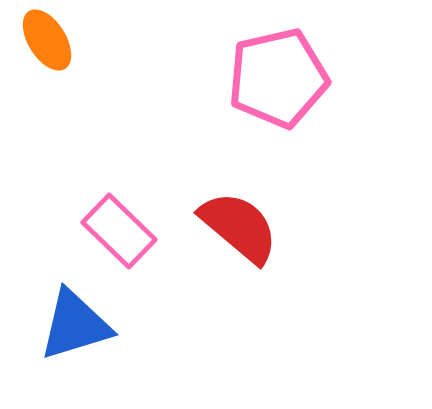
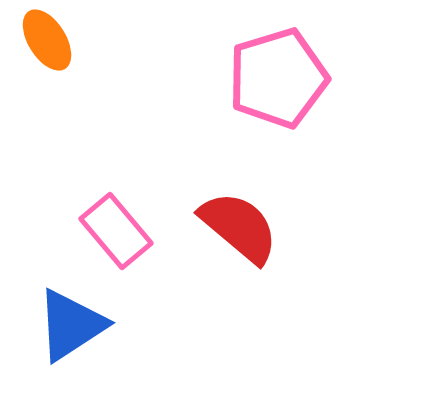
pink pentagon: rotated 4 degrees counterclockwise
pink rectangle: moved 3 px left; rotated 6 degrees clockwise
blue triangle: moved 4 px left; rotated 16 degrees counterclockwise
